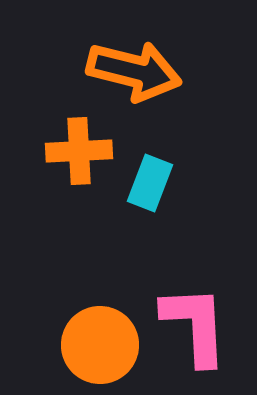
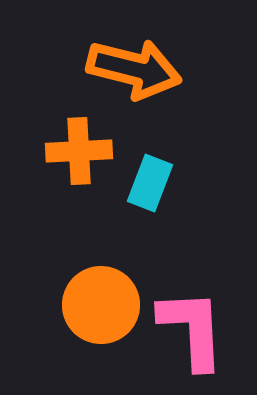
orange arrow: moved 2 px up
pink L-shape: moved 3 px left, 4 px down
orange circle: moved 1 px right, 40 px up
